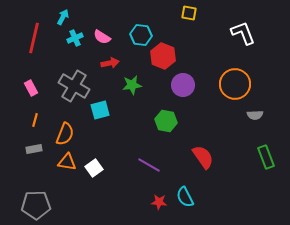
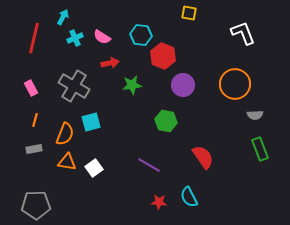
cyan square: moved 9 px left, 12 px down
green rectangle: moved 6 px left, 8 px up
cyan semicircle: moved 4 px right
